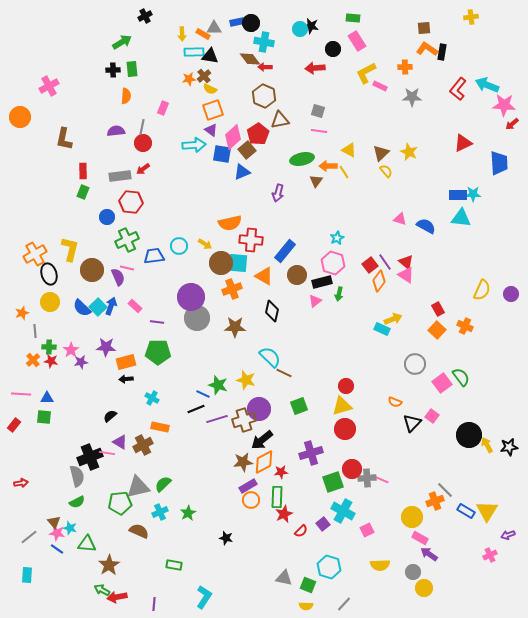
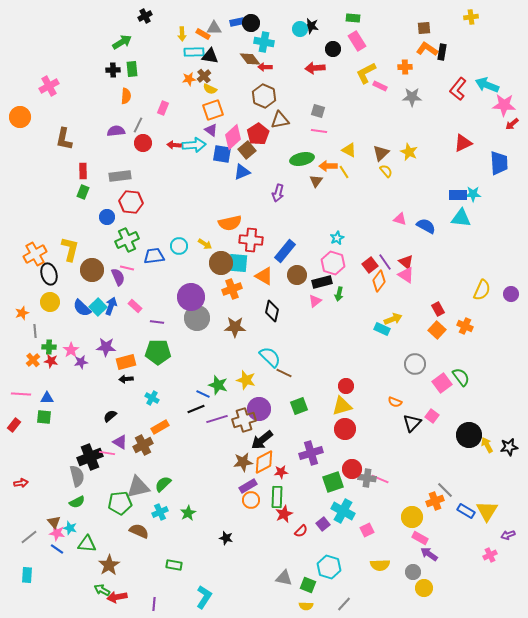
gray line at (142, 127): moved 4 px left, 2 px up; rotated 14 degrees clockwise
red arrow at (143, 169): moved 31 px right, 24 px up; rotated 40 degrees clockwise
orange rectangle at (160, 427): rotated 42 degrees counterclockwise
gray cross at (367, 478): rotated 12 degrees clockwise
